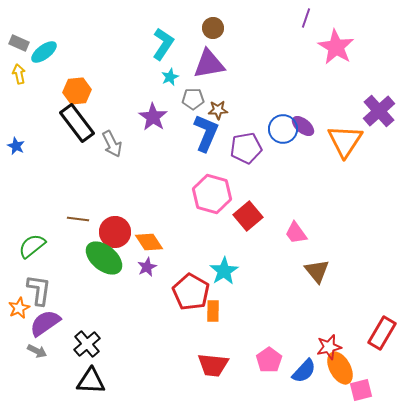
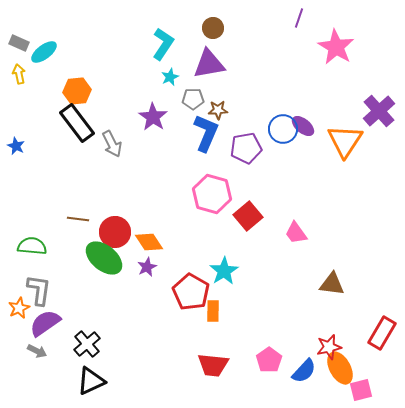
purple line at (306, 18): moved 7 px left
green semicircle at (32, 246): rotated 44 degrees clockwise
brown triangle at (317, 271): moved 15 px right, 13 px down; rotated 44 degrees counterclockwise
black triangle at (91, 381): rotated 28 degrees counterclockwise
